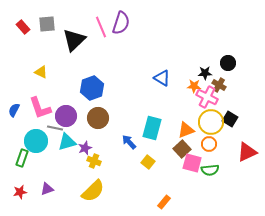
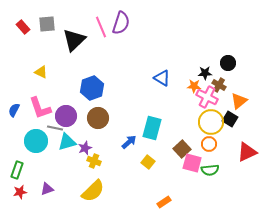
orange triangle: moved 53 px right, 29 px up; rotated 18 degrees counterclockwise
blue arrow: rotated 91 degrees clockwise
green rectangle: moved 5 px left, 12 px down
orange rectangle: rotated 16 degrees clockwise
